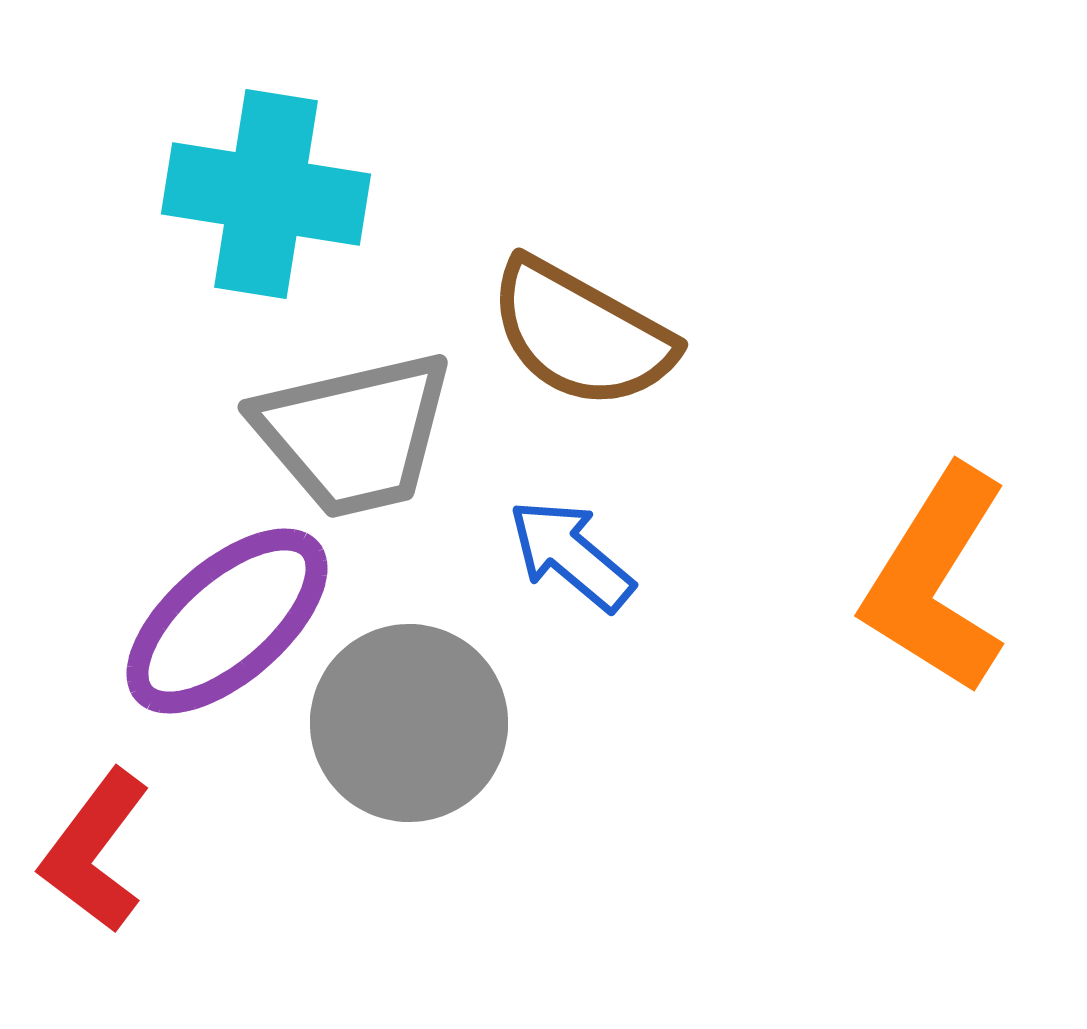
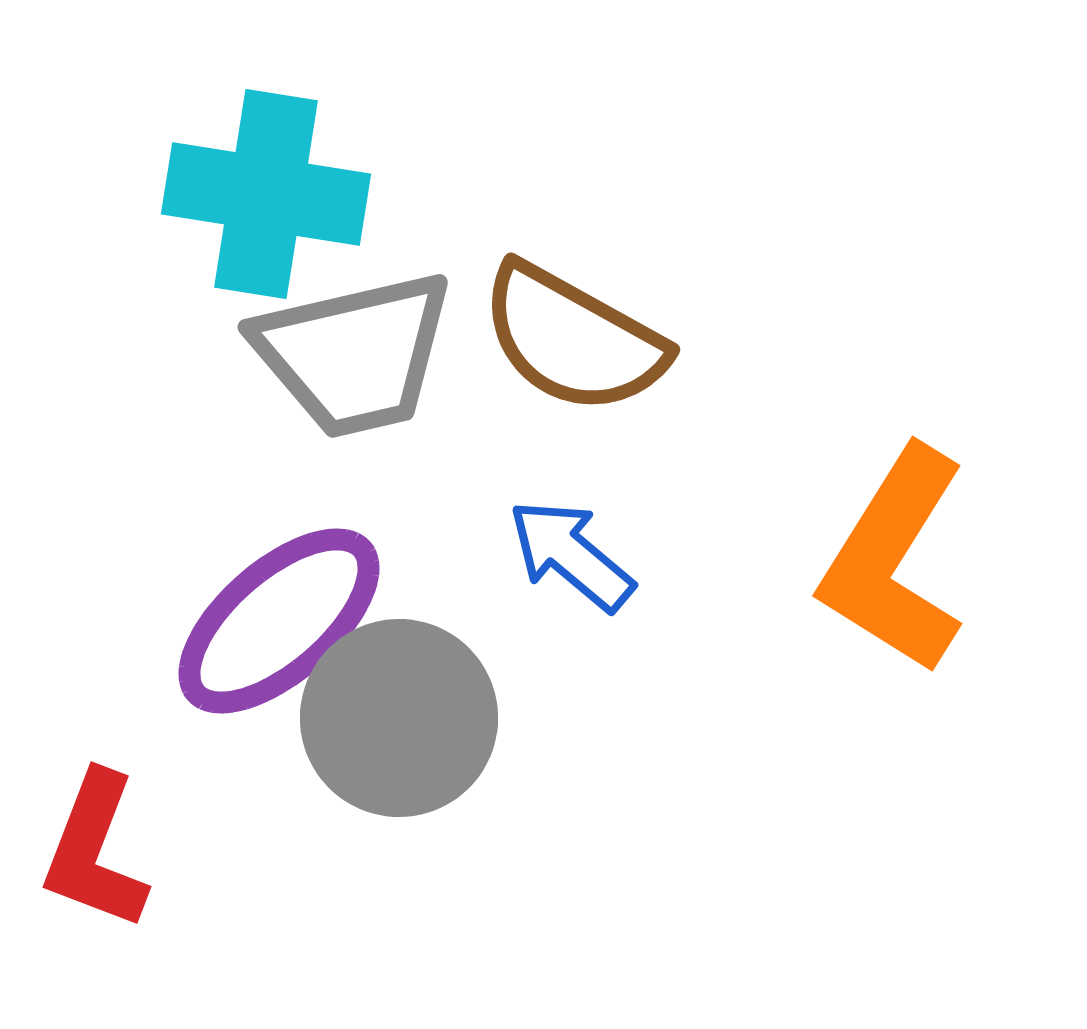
brown semicircle: moved 8 px left, 5 px down
gray trapezoid: moved 80 px up
orange L-shape: moved 42 px left, 20 px up
purple ellipse: moved 52 px right
gray circle: moved 10 px left, 5 px up
red L-shape: rotated 16 degrees counterclockwise
